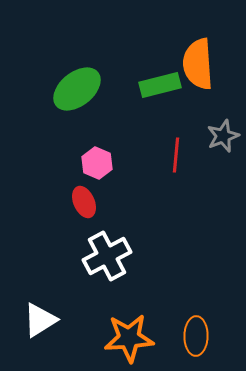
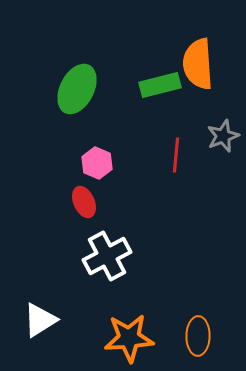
green ellipse: rotated 24 degrees counterclockwise
orange ellipse: moved 2 px right
